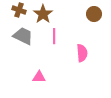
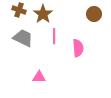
gray trapezoid: moved 2 px down
pink semicircle: moved 4 px left, 5 px up
